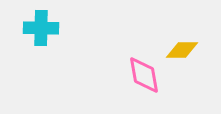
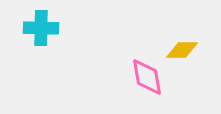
pink diamond: moved 3 px right, 2 px down
